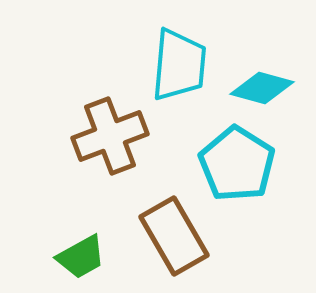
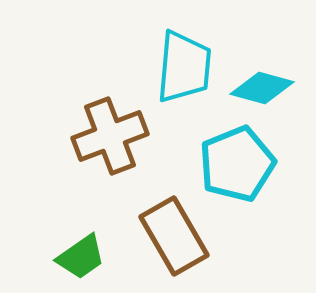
cyan trapezoid: moved 5 px right, 2 px down
cyan pentagon: rotated 18 degrees clockwise
green trapezoid: rotated 6 degrees counterclockwise
